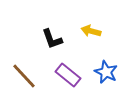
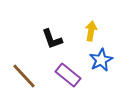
yellow arrow: rotated 84 degrees clockwise
blue star: moved 5 px left, 12 px up; rotated 20 degrees clockwise
